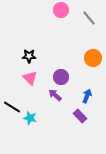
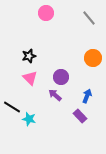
pink circle: moved 15 px left, 3 px down
black star: rotated 16 degrees counterclockwise
cyan star: moved 1 px left, 1 px down
